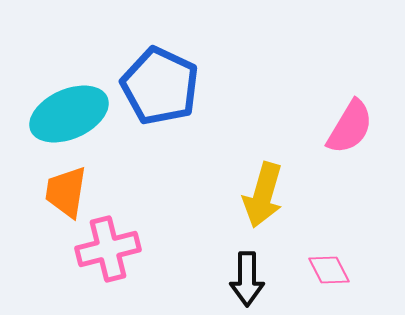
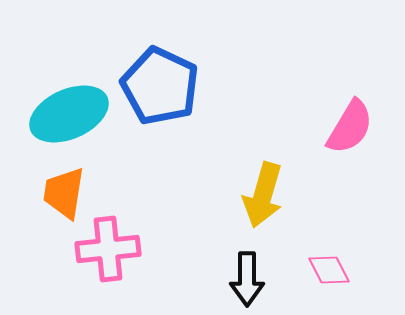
orange trapezoid: moved 2 px left, 1 px down
pink cross: rotated 8 degrees clockwise
